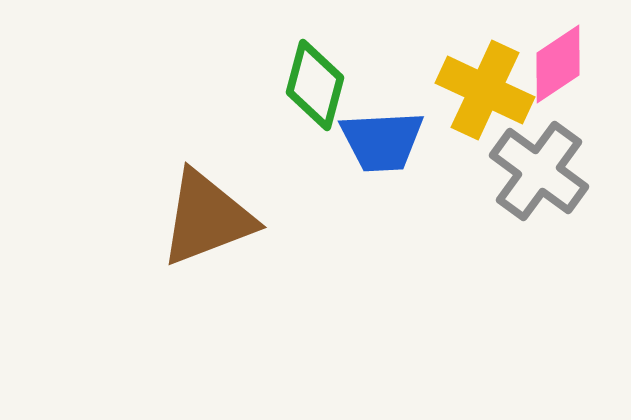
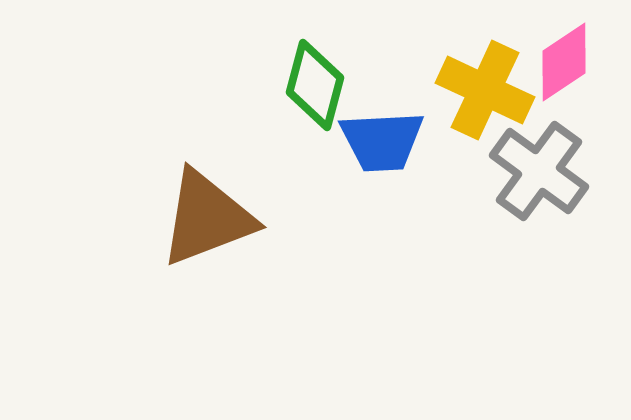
pink diamond: moved 6 px right, 2 px up
